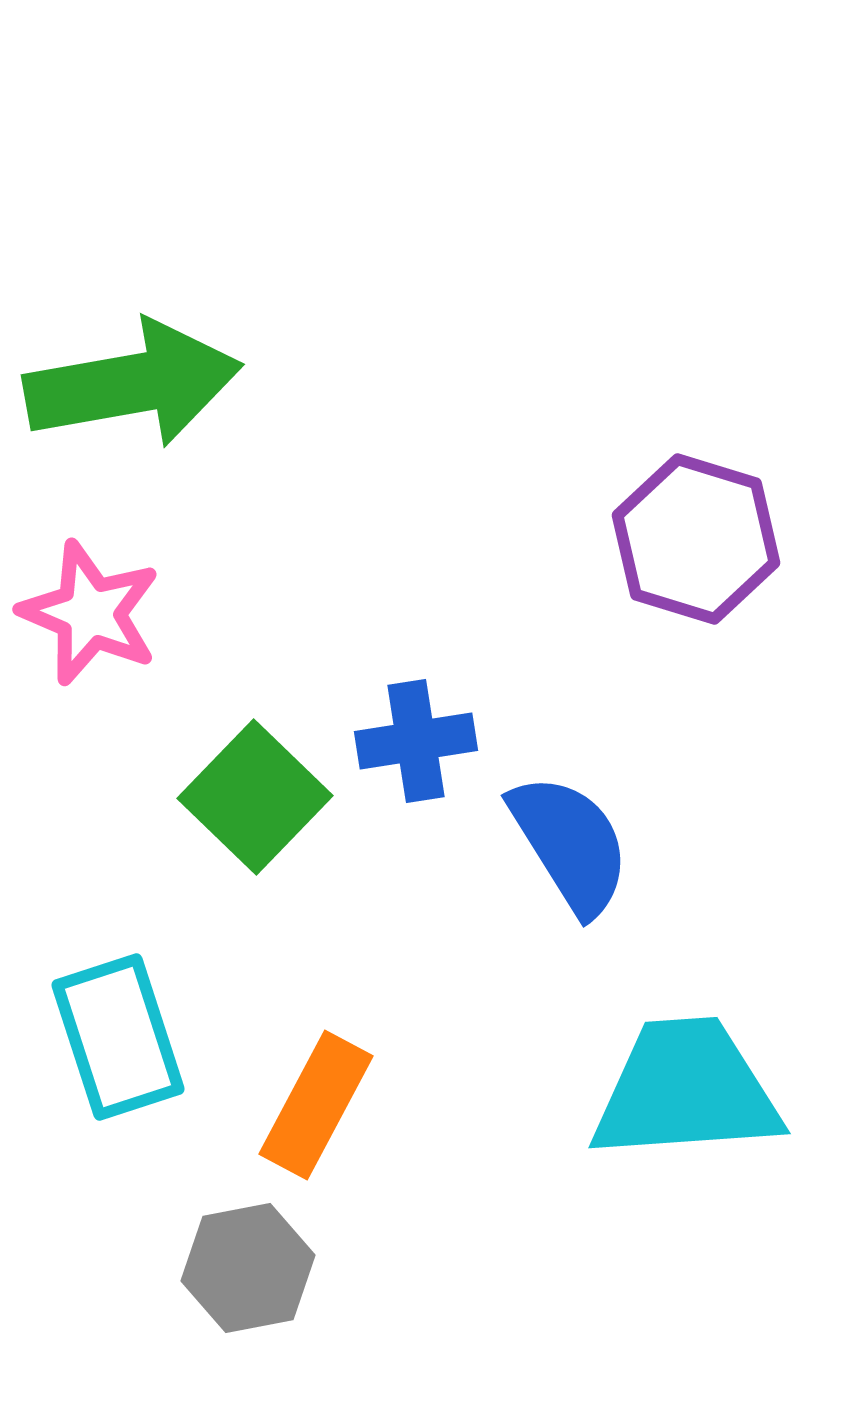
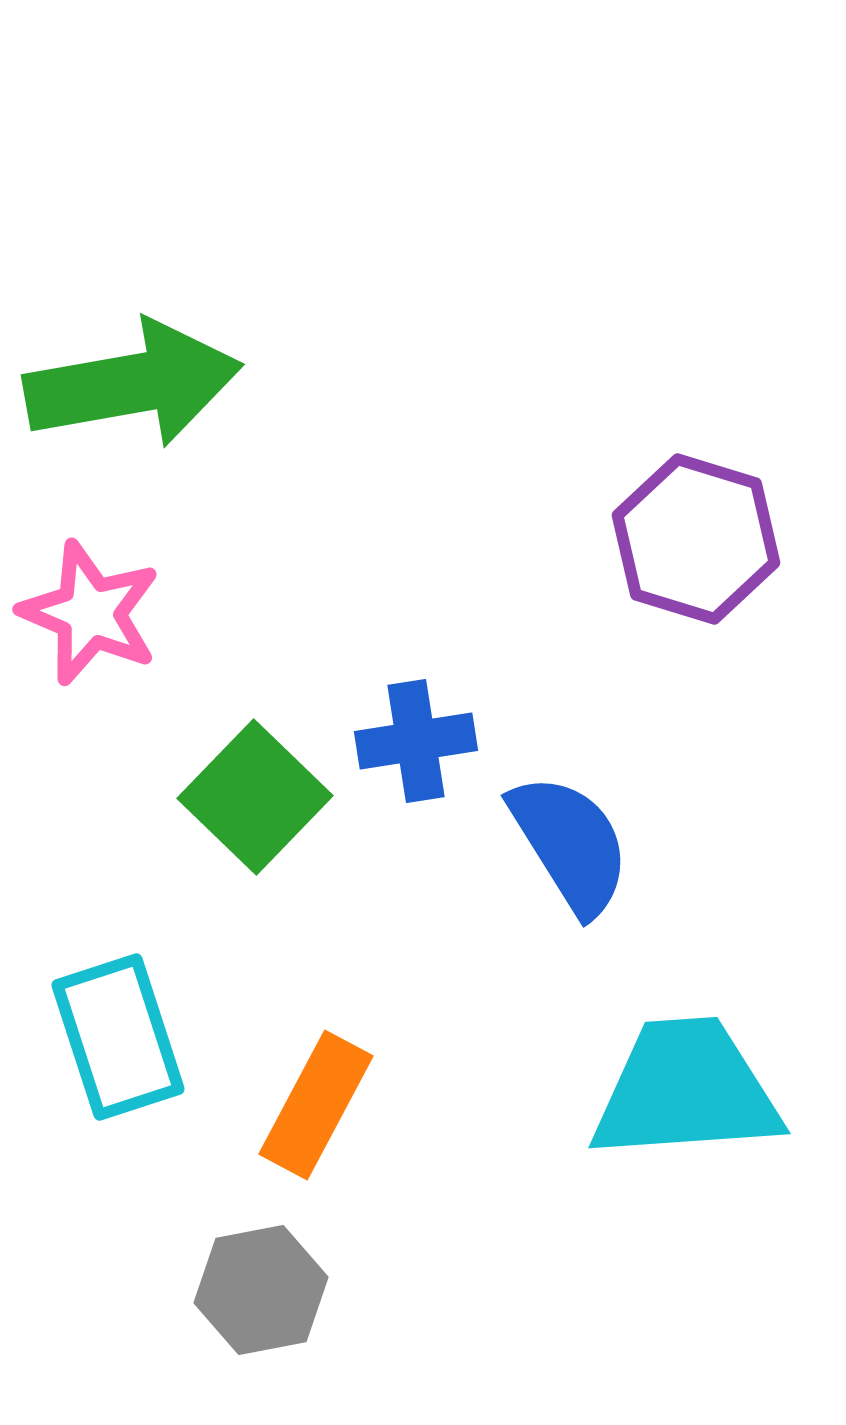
gray hexagon: moved 13 px right, 22 px down
